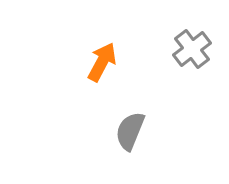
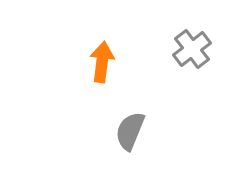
orange arrow: rotated 21 degrees counterclockwise
